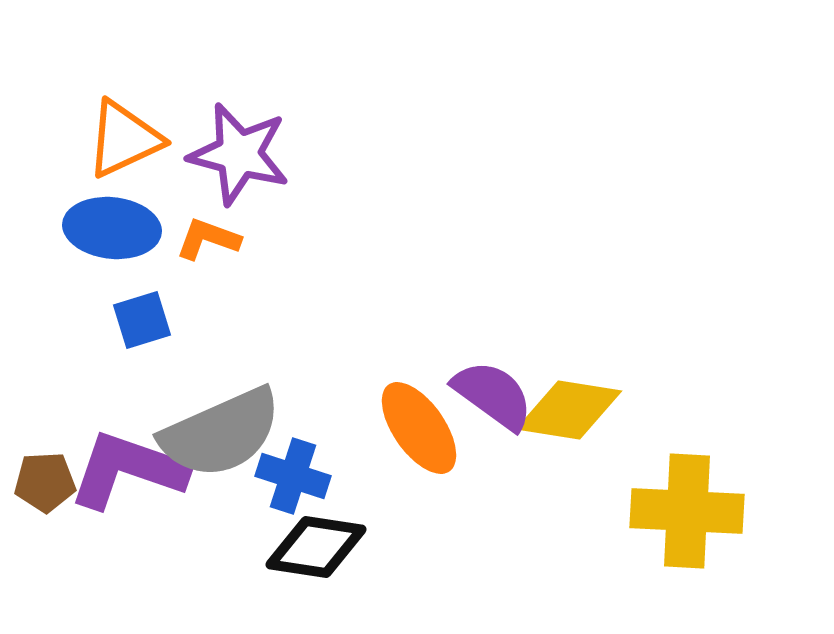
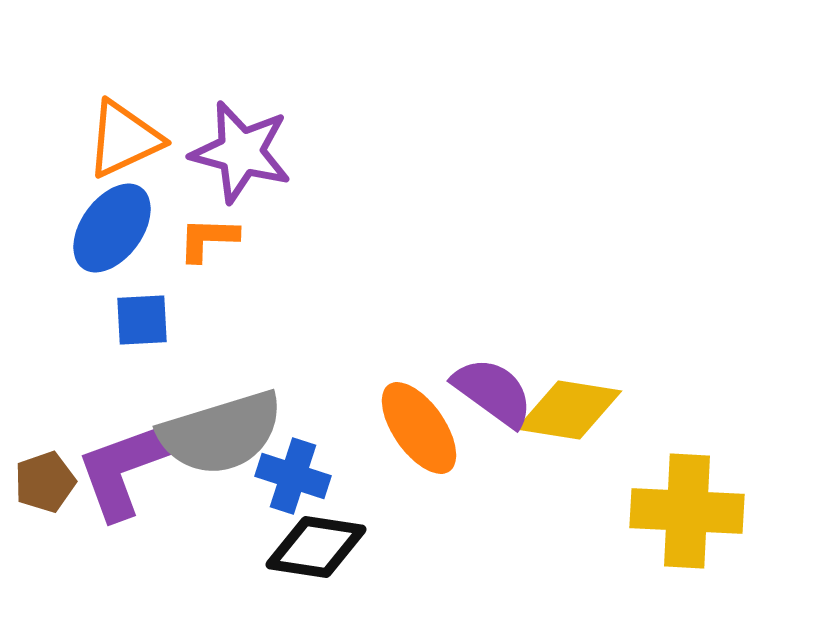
purple star: moved 2 px right, 2 px up
blue ellipse: rotated 60 degrees counterclockwise
orange L-shape: rotated 18 degrees counterclockwise
blue square: rotated 14 degrees clockwise
purple semicircle: moved 3 px up
gray semicircle: rotated 7 degrees clockwise
purple L-shape: moved 3 px up; rotated 39 degrees counterclockwise
brown pentagon: rotated 16 degrees counterclockwise
